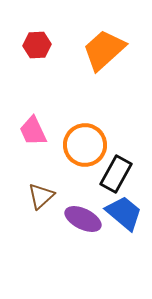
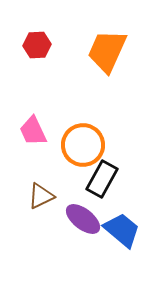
orange trapezoid: moved 3 px right, 1 px down; rotated 24 degrees counterclockwise
orange circle: moved 2 px left
black rectangle: moved 14 px left, 5 px down
brown triangle: rotated 16 degrees clockwise
blue trapezoid: moved 2 px left, 17 px down
purple ellipse: rotated 12 degrees clockwise
